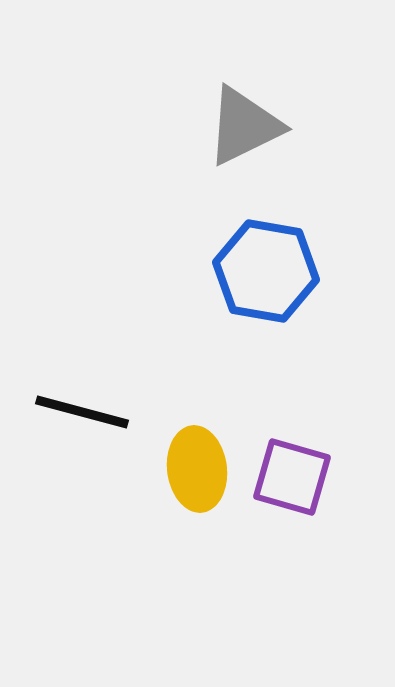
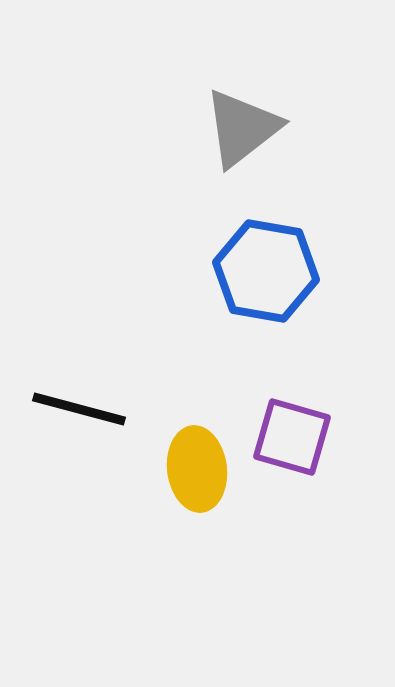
gray triangle: moved 2 px left, 2 px down; rotated 12 degrees counterclockwise
black line: moved 3 px left, 3 px up
purple square: moved 40 px up
